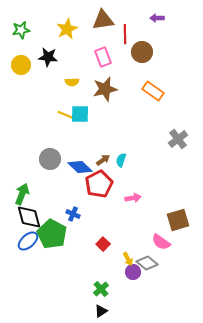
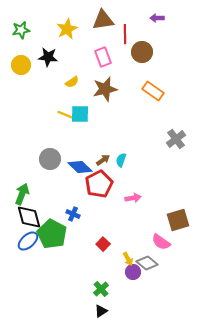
yellow semicircle: rotated 32 degrees counterclockwise
gray cross: moved 2 px left
